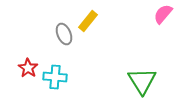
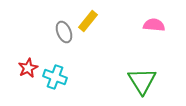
pink semicircle: moved 9 px left, 11 px down; rotated 55 degrees clockwise
gray ellipse: moved 2 px up
red star: rotated 12 degrees clockwise
cyan cross: rotated 15 degrees clockwise
